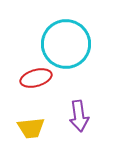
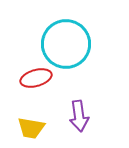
yellow trapezoid: rotated 16 degrees clockwise
